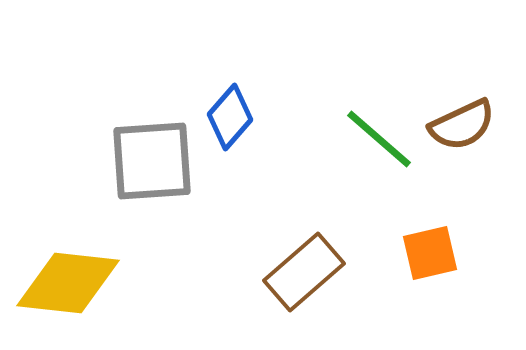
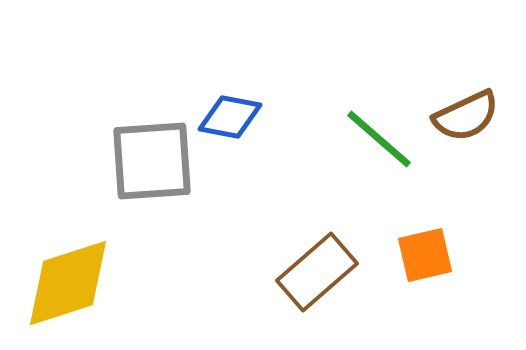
blue diamond: rotated 60 degrees clockwise
brown semicircle: moved 4 px right, 9 px up
orange square: moved 5 px left, 2 px down
brown rectangle: moved 13 px right
yellow diamond: rotated 24 degrees counterclockwise
